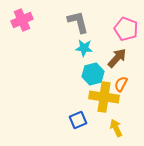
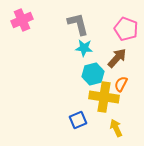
gray L-shape: moved 2 px down
